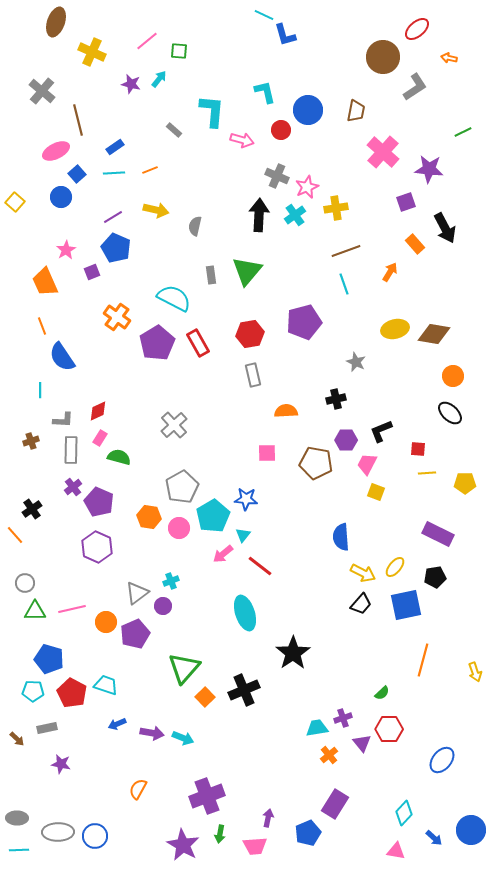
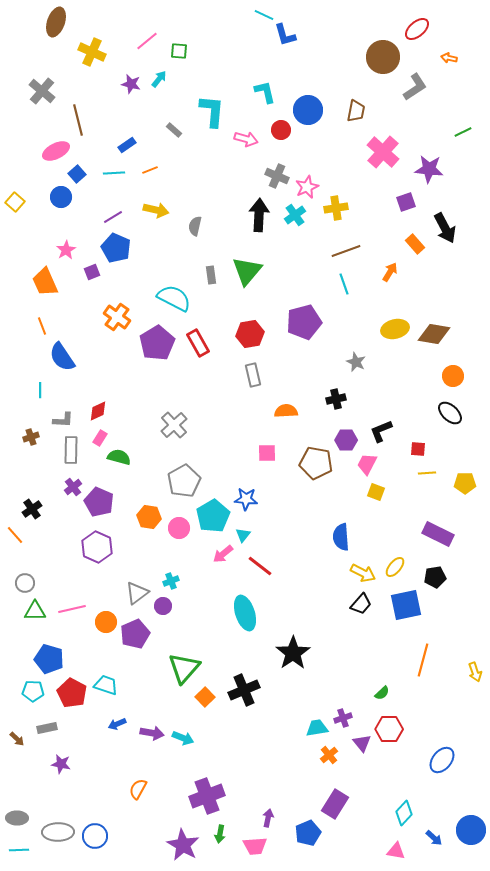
pink arrow at (242, 140): moved 4 px right, 1 px up
blue rectangle at (115, 147): moved 12 px right, 2 px up
brown cross at (31, 441): moved 4 px up
gray pentagon at (182, 487): moved 2 px right, 6 px up
